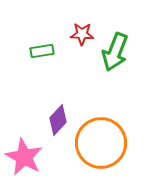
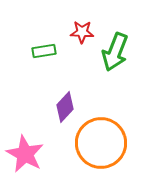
red star: moved 2 px up
green rectangle: moved 2 px right
purple diamond: moved 7 px right, 13 px up
pink star: moved 1 px right, 3 px up
